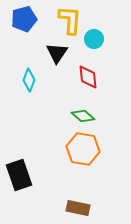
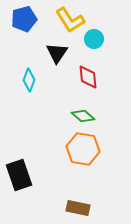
yellow L-shape: rotated 144 degrees clockwise
